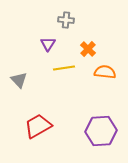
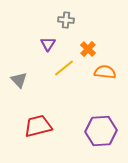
yellow line: rotated 30 degrees counterclockwise
red trapezoid: rotated 16 degrees clockwise
